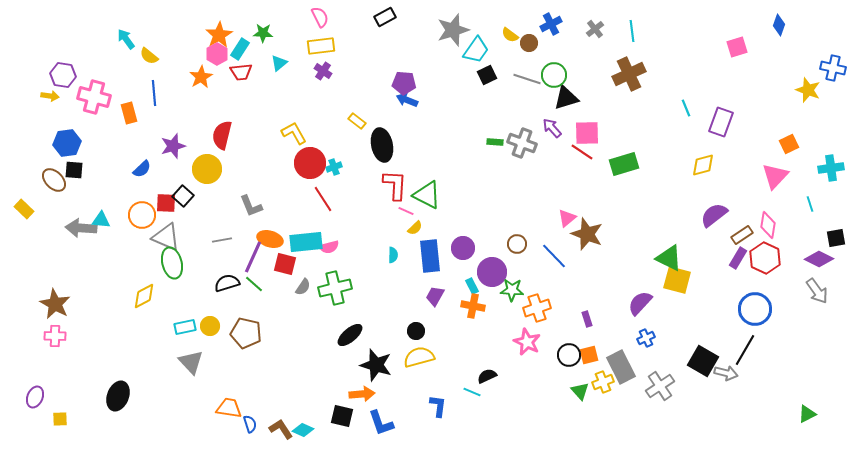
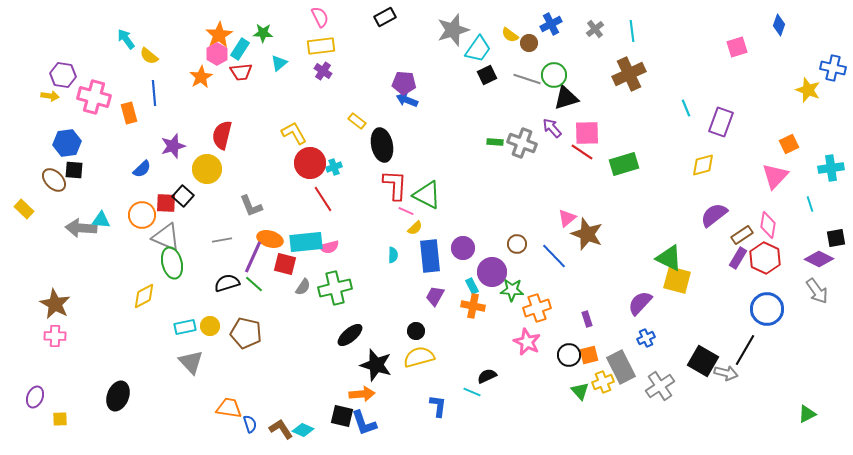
cyan trapezoid at (476, 50): moved 2 px right, 1 px up
blue circle at (755, 309): moved 12 px right
blue L-shape at (381, 423): moved 17 px left
